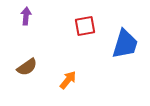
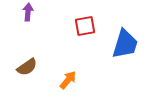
purple arrow: moved 2 px right, 4 px up
